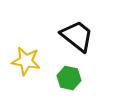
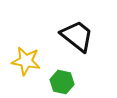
green hexagon: moved 7 px left, 4 px down
